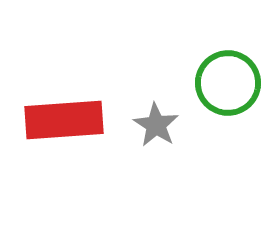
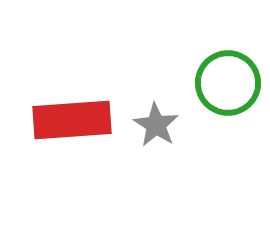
red rectangle: moved 8 px right
